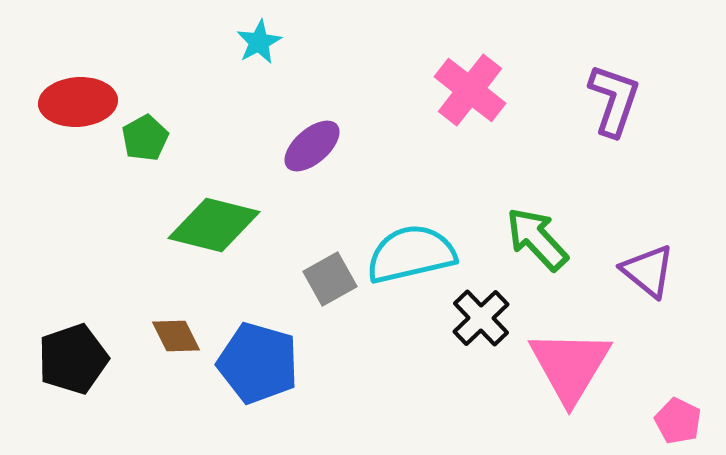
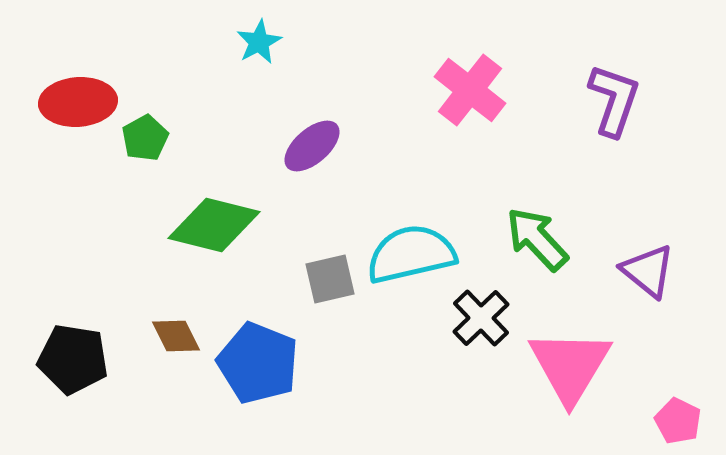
gray square: rotated 16 degrees clockwise
black pentagon: rotated 28 degrees clockwise
blue pentagon: rotated 6 degrees clockwise
